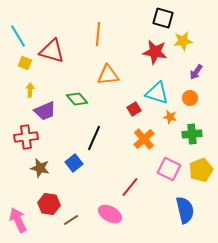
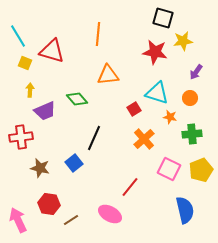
red cross: moved 5 px left
